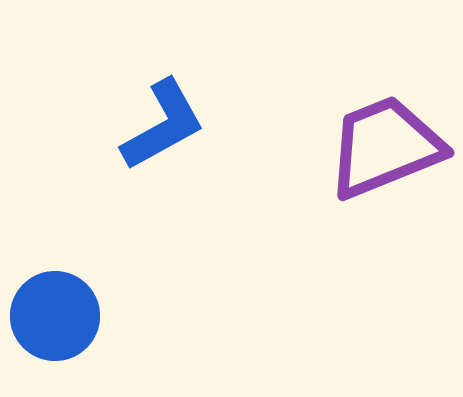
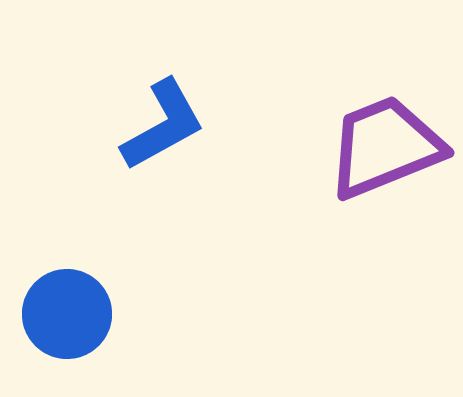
blue circle: moved 12 px right, 2 px up
